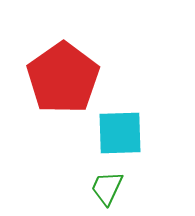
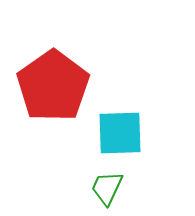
red pentagon: moved 10 px left, 8 px down
